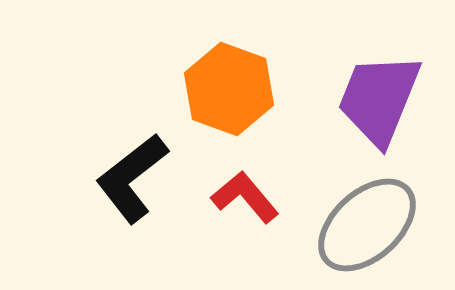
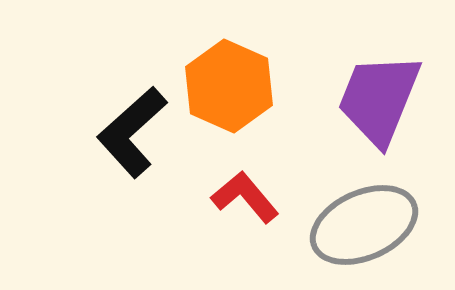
orange hexagon: moved 3 px up; rotated 4 degrees clockwise
black L-shape: moved 46 px up; rotated 4 degrees counterclockwise
gray ellipse: moved 3 px left; rotated 18 degrees clockwise
